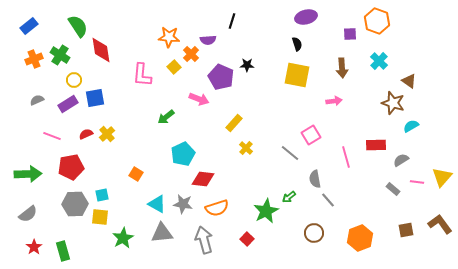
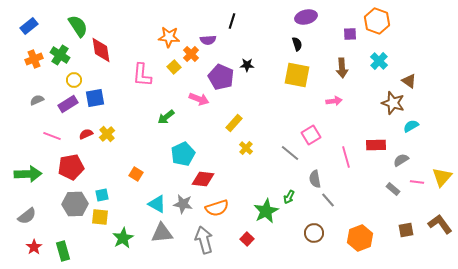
green arrow at (289, 197): rotated 24 degrees counterclockwise
gray semicircle at (28, 214): moved 1 px left, 2 px down
